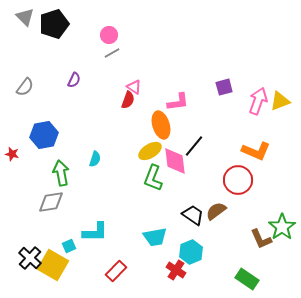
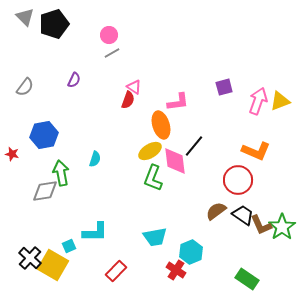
gray diamond: moved 6 px left, 11 px up
black trapezoid: moved 50 px right
brown L-shape: moved 14 px up
